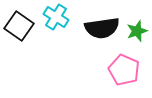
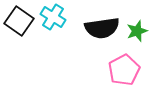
cyan cross: moved 3 px left
black square: moved 5 px up
pink pentagon: rotated 20 degrees clockwise
